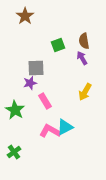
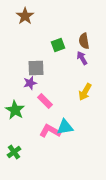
pink rectangle: rotated 14 degrees counterclockwise
cyan triangle: rotated 18 degrees clockwise
